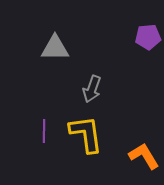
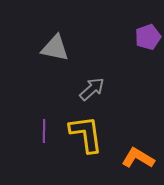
purple pentagon: rotated 15 degrees counterclockwise
gray triangle: rotated 12 degrees clockwise
gray arrow: rotated 152 degrees counterclockwise
orange L-shape: moved 6 px left, 2 px down; rotated 28 degrees counterclockwise
